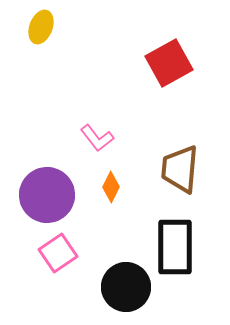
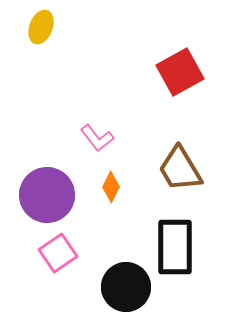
red square: moved 11 px right, 9 px down
brown trapezoid: rotated 36 degrees counterclockwise
